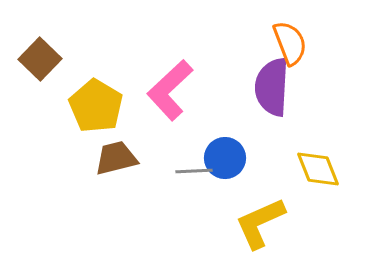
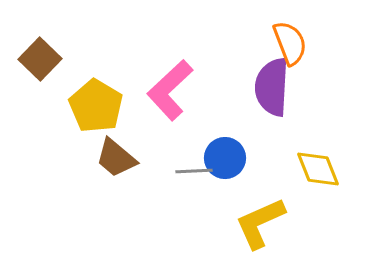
brown trapezoid: rotated 126 degrees counterclockwise
